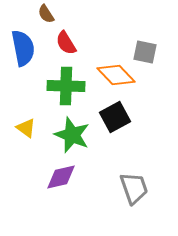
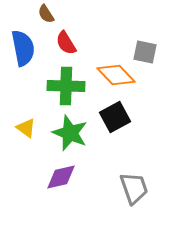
green star: moved 2 px left, 2 px up
